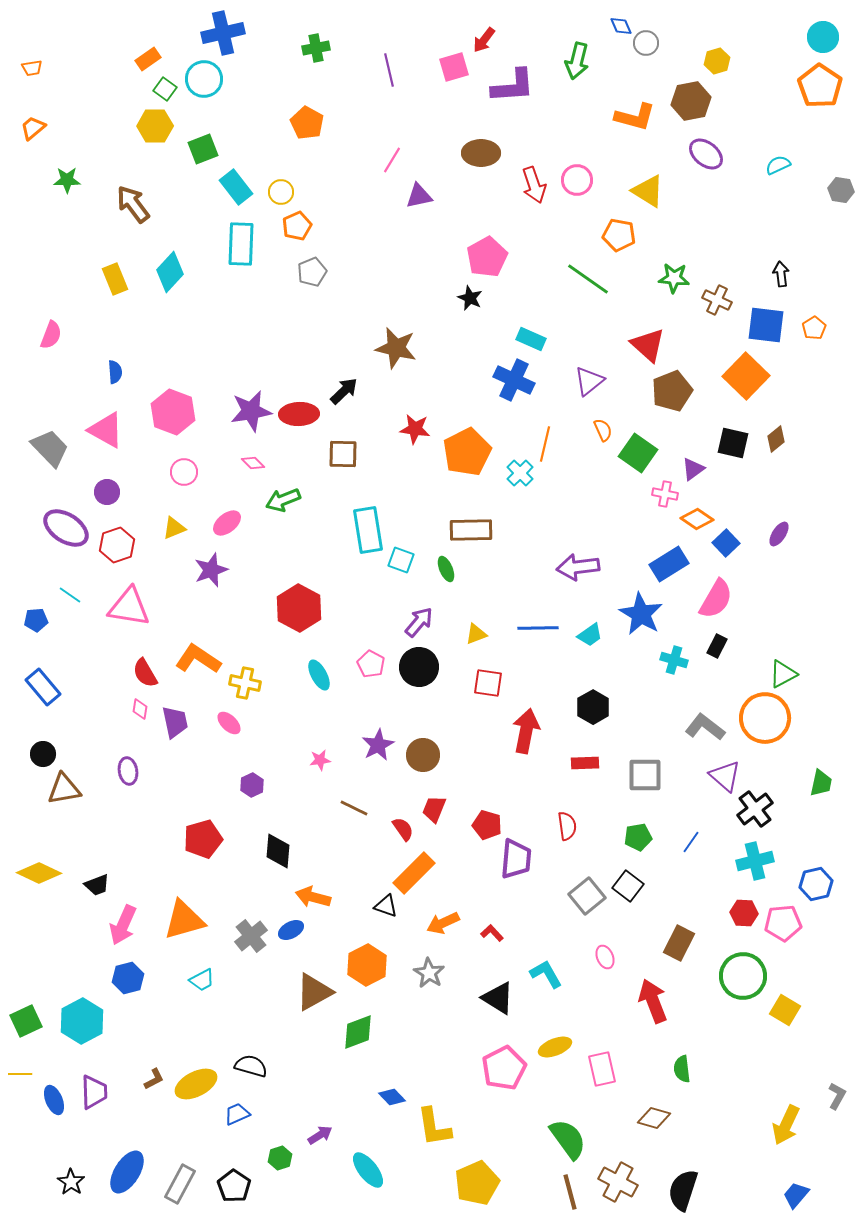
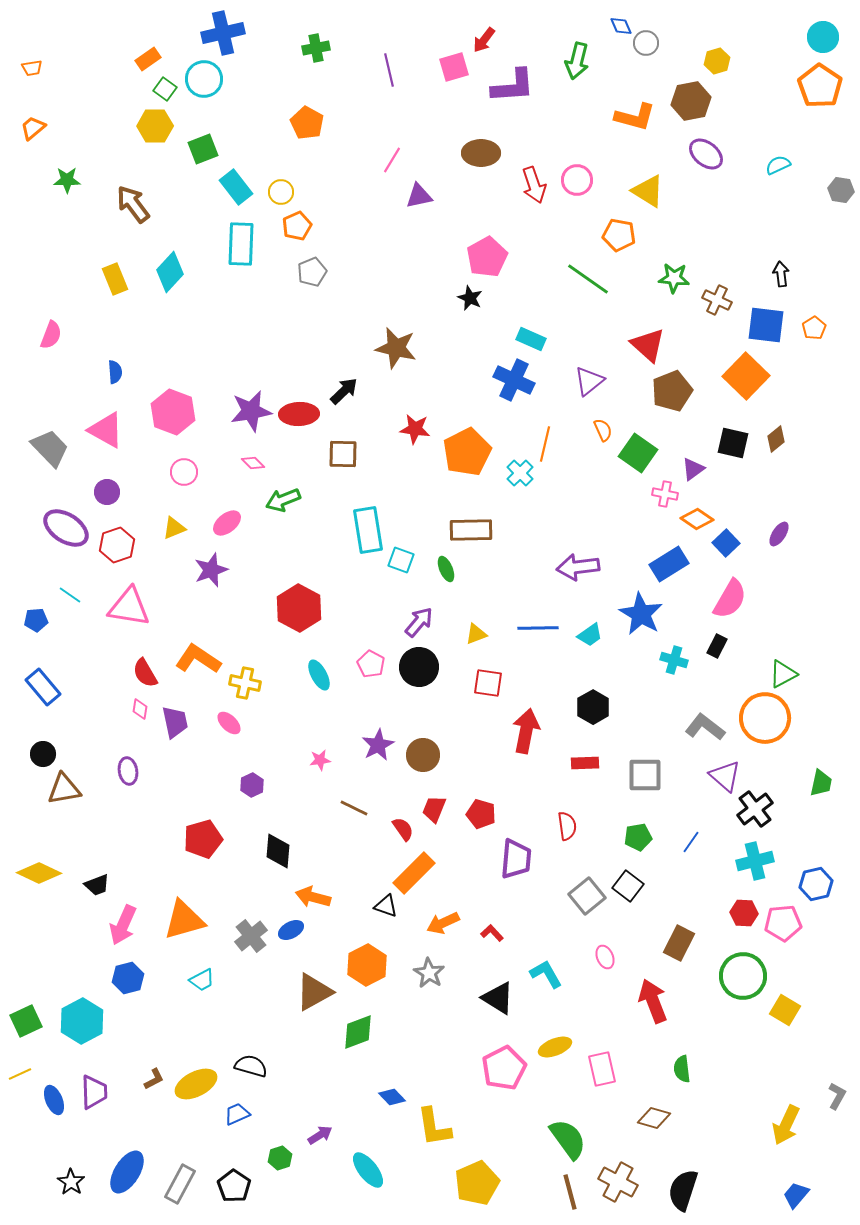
pink semicircle at (716, 599): moved 14 px right
red pentagon at (487, 825): moved 6 px left, 11 px up
yellow line at (20, 1074): rotated 25 degrees counterclockwise
